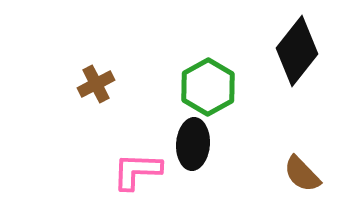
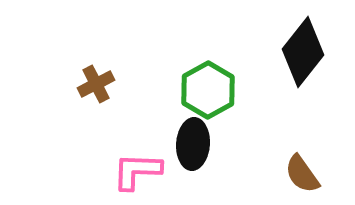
black diamond: moved 6 px right, 1 px down
green hexagon: moved 3 px down
brown semicircle: rotated 9 degrees clockwise
